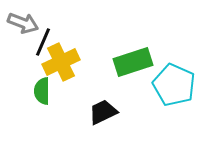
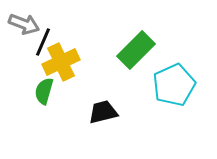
gray arrow: moved 1 px right, 1 px down
green rectangle: moved 3 px right, 12 px up; rotated 27 degrees counterclockwise
cyan pentagon: rotated 24 degrees clockwise
green semicircle: moved 2 px right; rotated 16 degrees clockwise
black trapezoid: rotated 12 degrees clockwise
